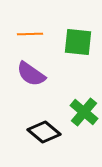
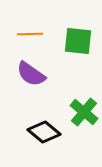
green square: moved 1 px up
